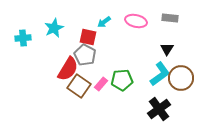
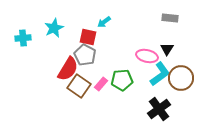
pink ellipse: moved 11 px right, 35 px down
